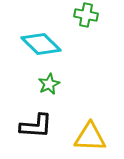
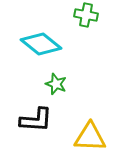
cyan diamond: rotated 6 degrees counterclockwise
green star: moved 7 px right; rotated 25 degrees counterclockwise
black L-shape: moved 6 px up
